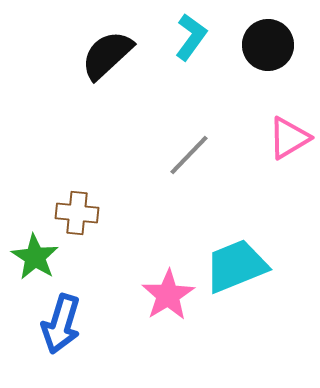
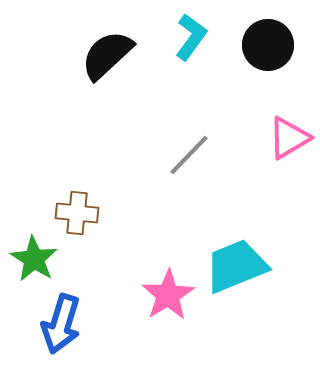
green star: moved 1 px left, 2 px down
